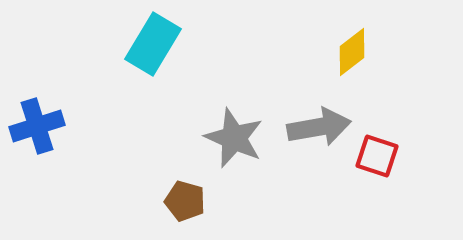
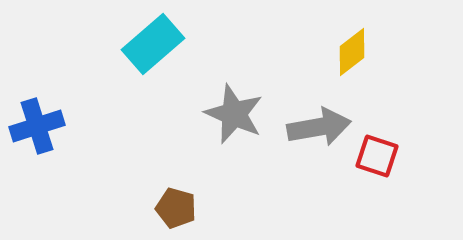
cyan rectangle: rotated 18 degrees clockwise
gray star: moved 24 px up
brown pentagon: moved 9 px left, 7 px down
